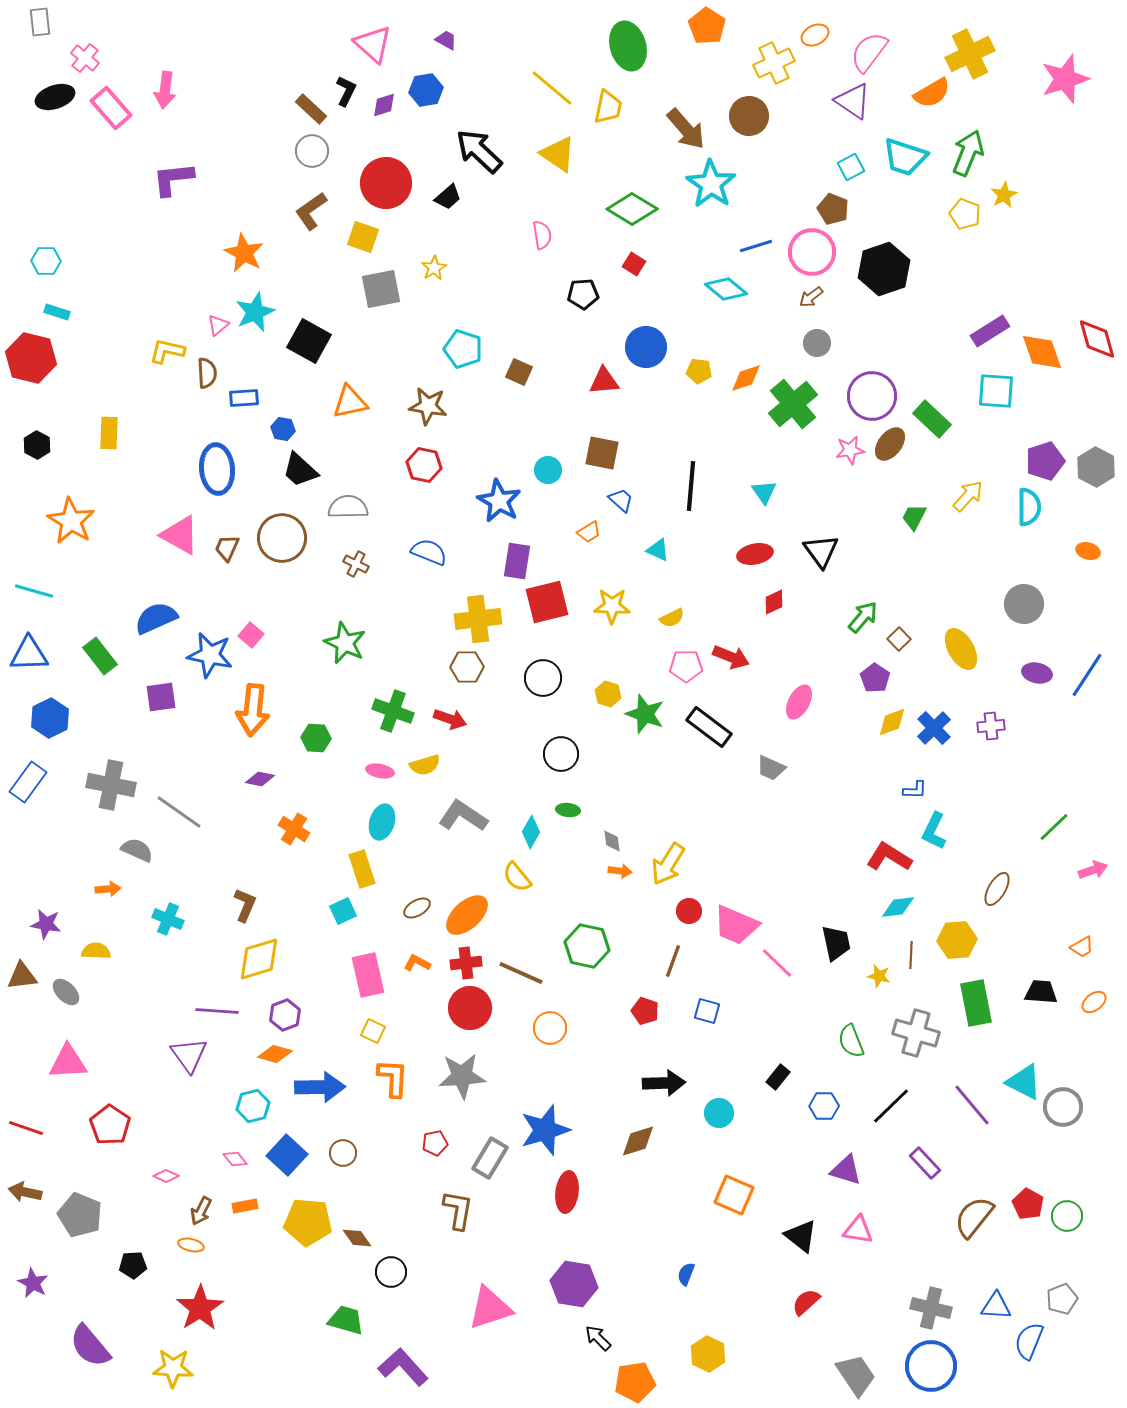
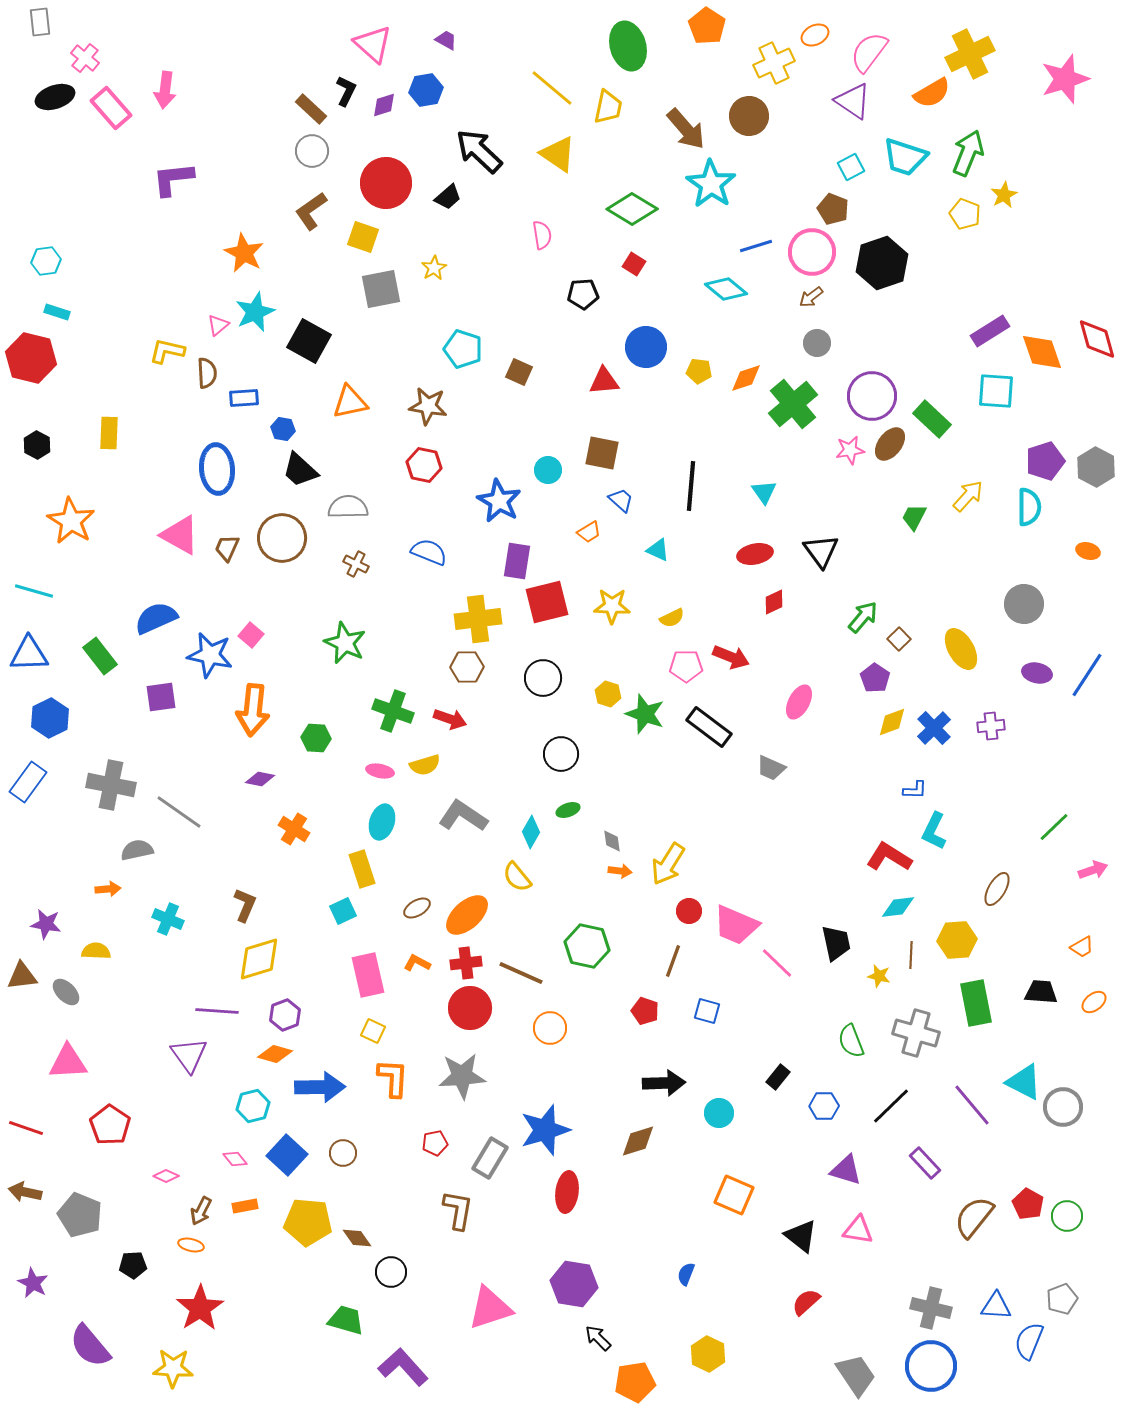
cyan hexagon at (46, 261): rotated 8 degrees counterclockwise
black hexagon at (884, 269): moved 2 px left, 6 px up
green ellipse at (568, 810): rotated 25 degrees counterclockwise
gray semicircle at (137, 850): rotated 36 degrees counterclockwise
